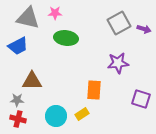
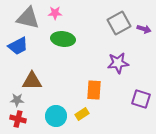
green ellipse: moved 3 px left, 1 px down
